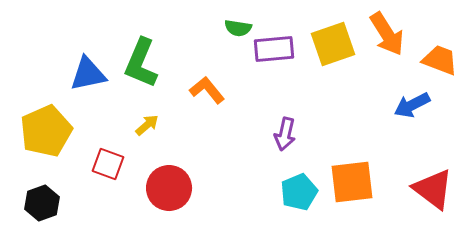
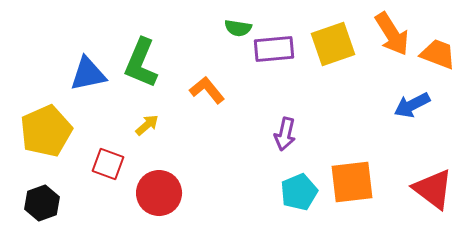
orange arrow: moved 5 px right
orange trapezoid: moved 2 px left, 6 px up
red circle: moved 10 px left, 5 px down
